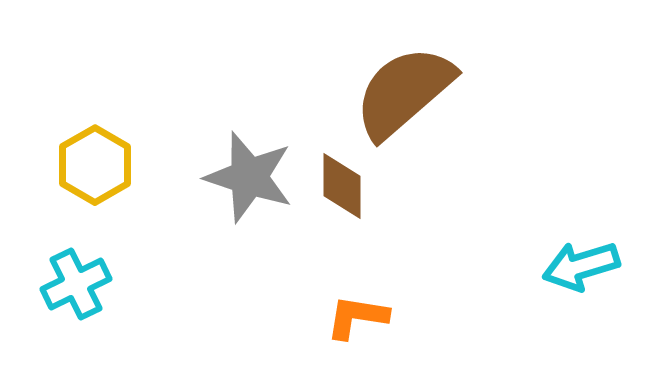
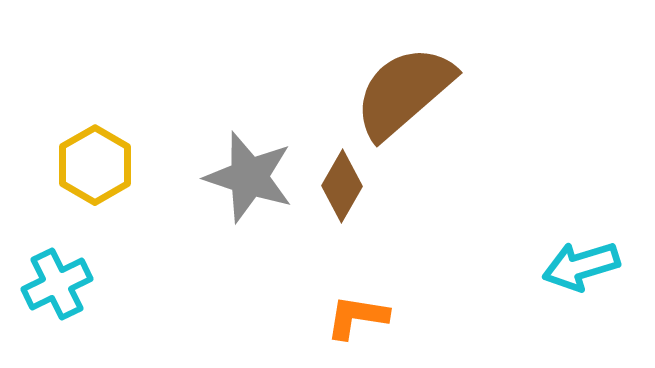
brown diamond: rotated 30 degrees clockwise
cyan cross: moved 19 px left
